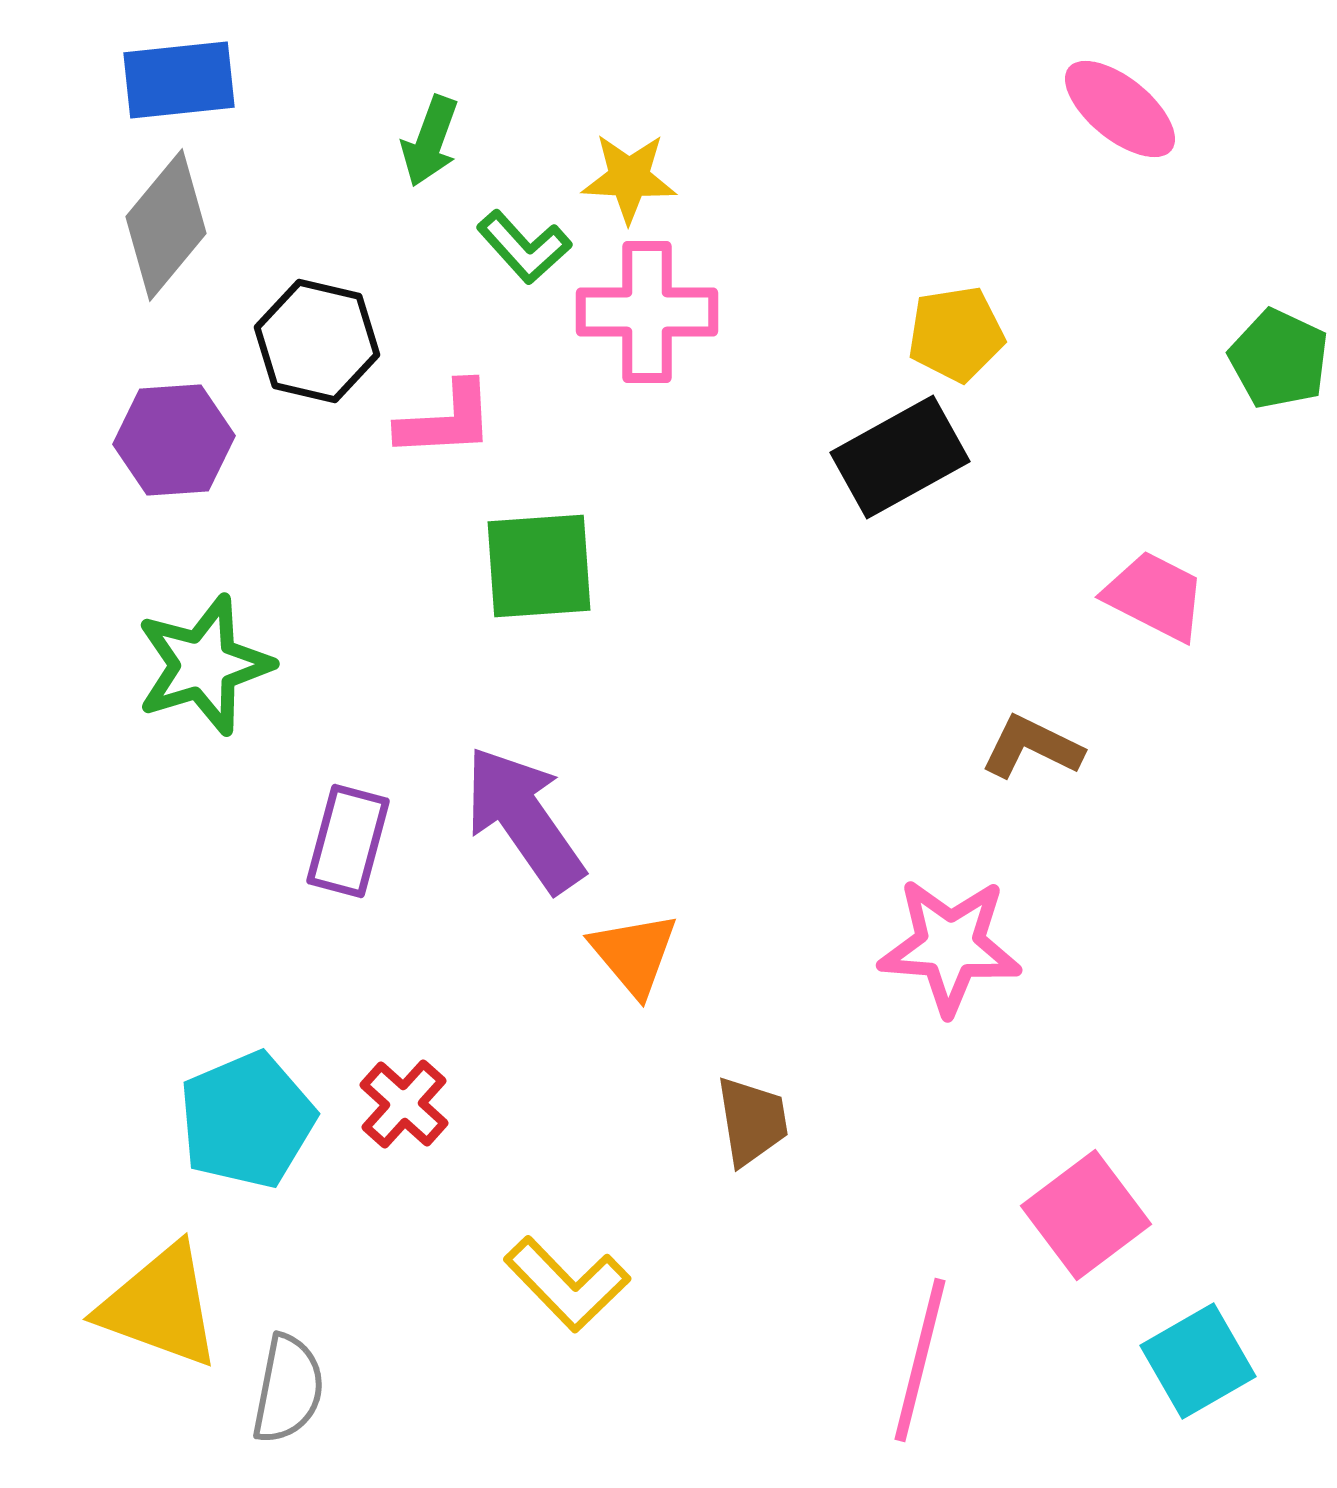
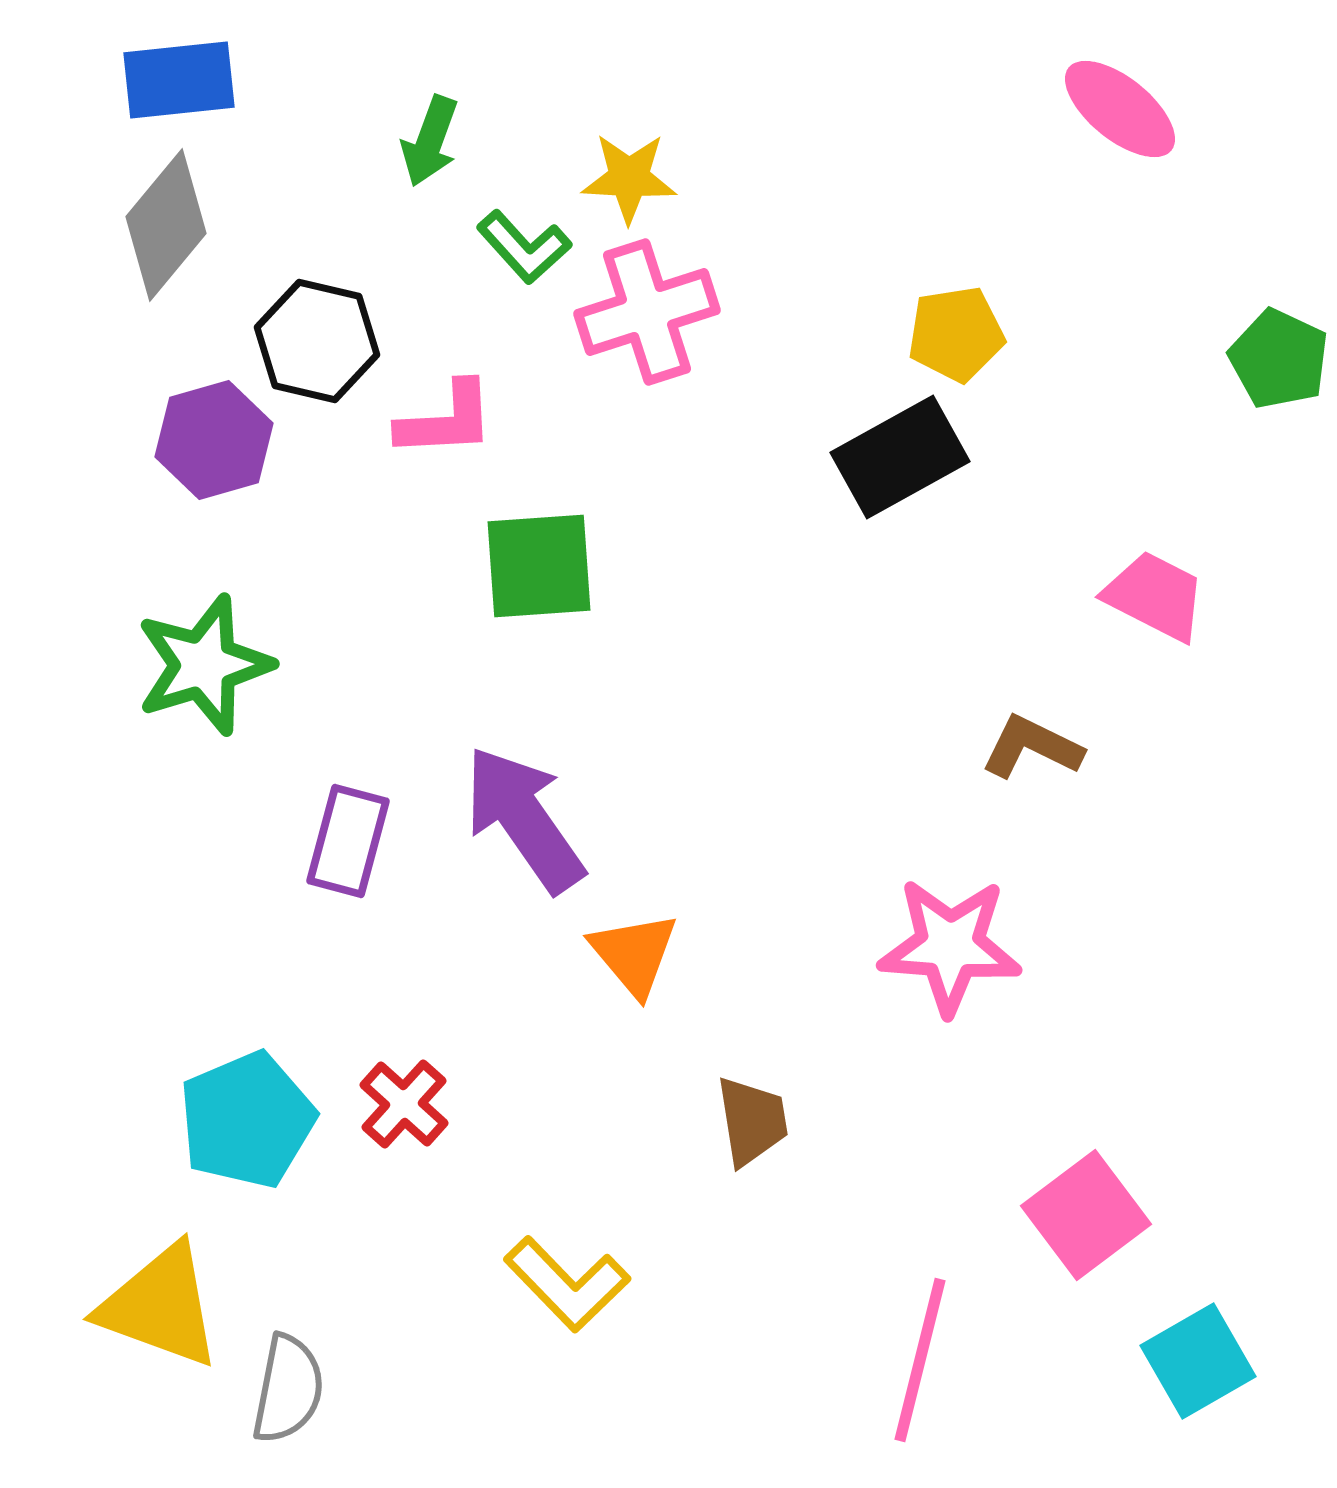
pink cross: rotated 18 degrees counterclockwise
purple hexagon: moved 40 px right; rotated 12 degrees counterclockwise
